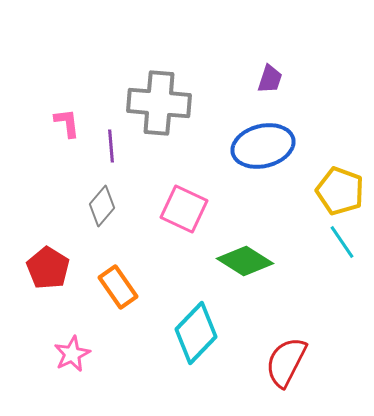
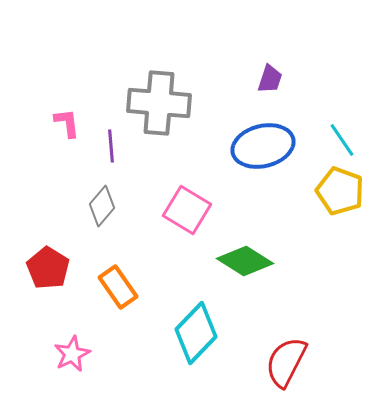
pink square: moved 3 px right, 1 px down; rotated 6 degrees clockwise
cyan line: moved 102 px up
